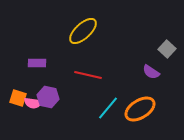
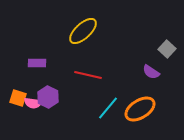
purple hexagon: rotated 15 degrees clockwise
